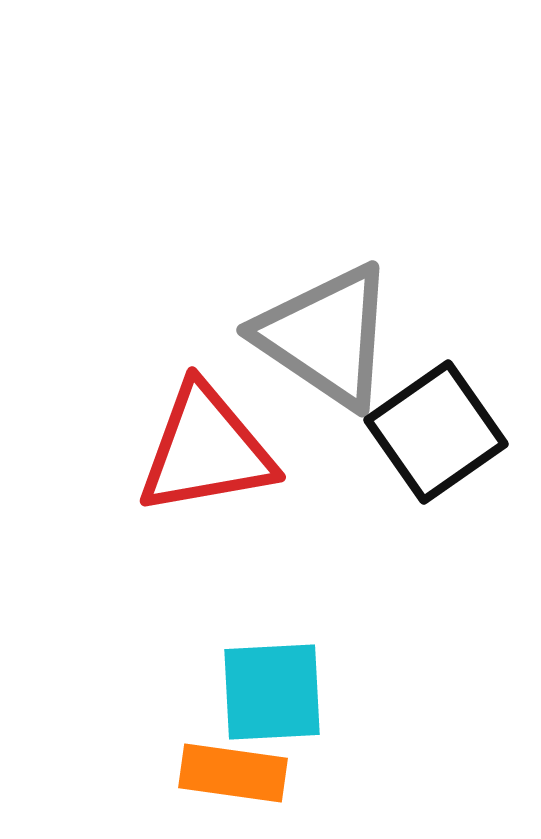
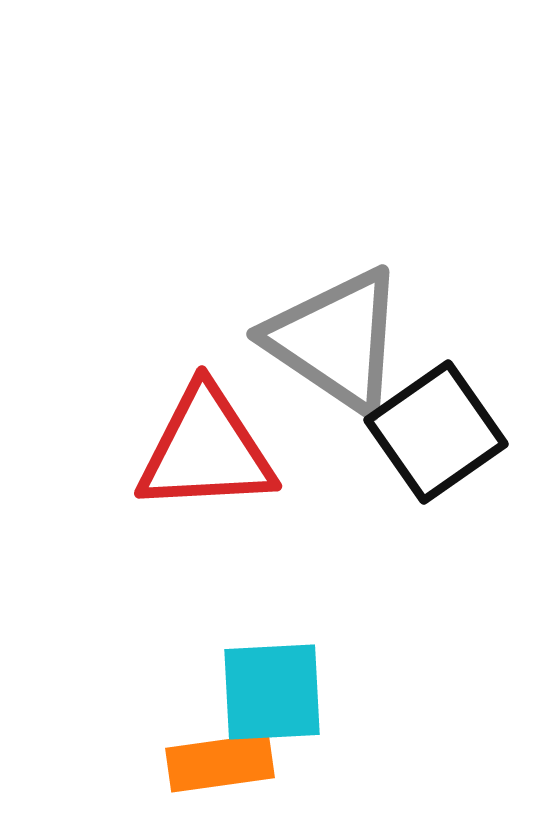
gray triangle: moved 10 px right, 4 px down
red triangle: rotated 7 degrees clockwise
orange rectangle: moved 13 px left, 10 px up; rotated 16 degrees counterclockwise
